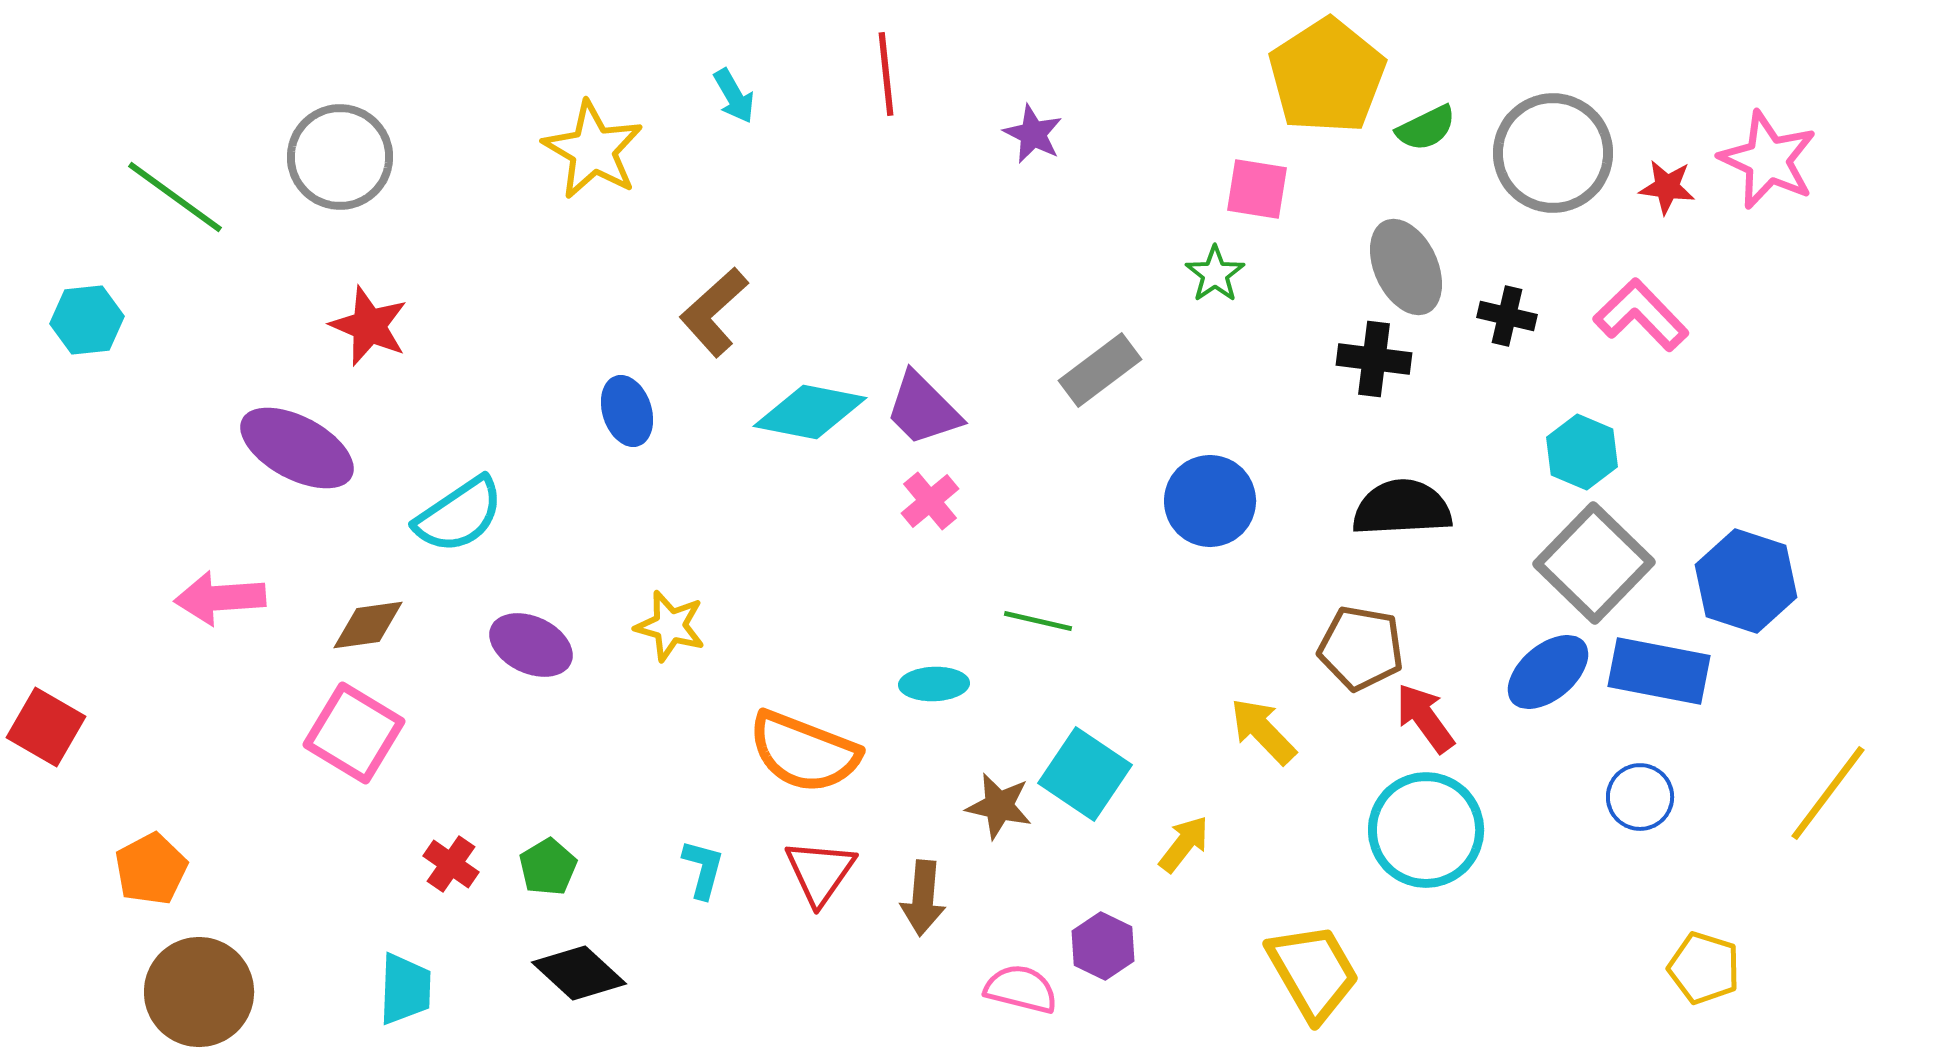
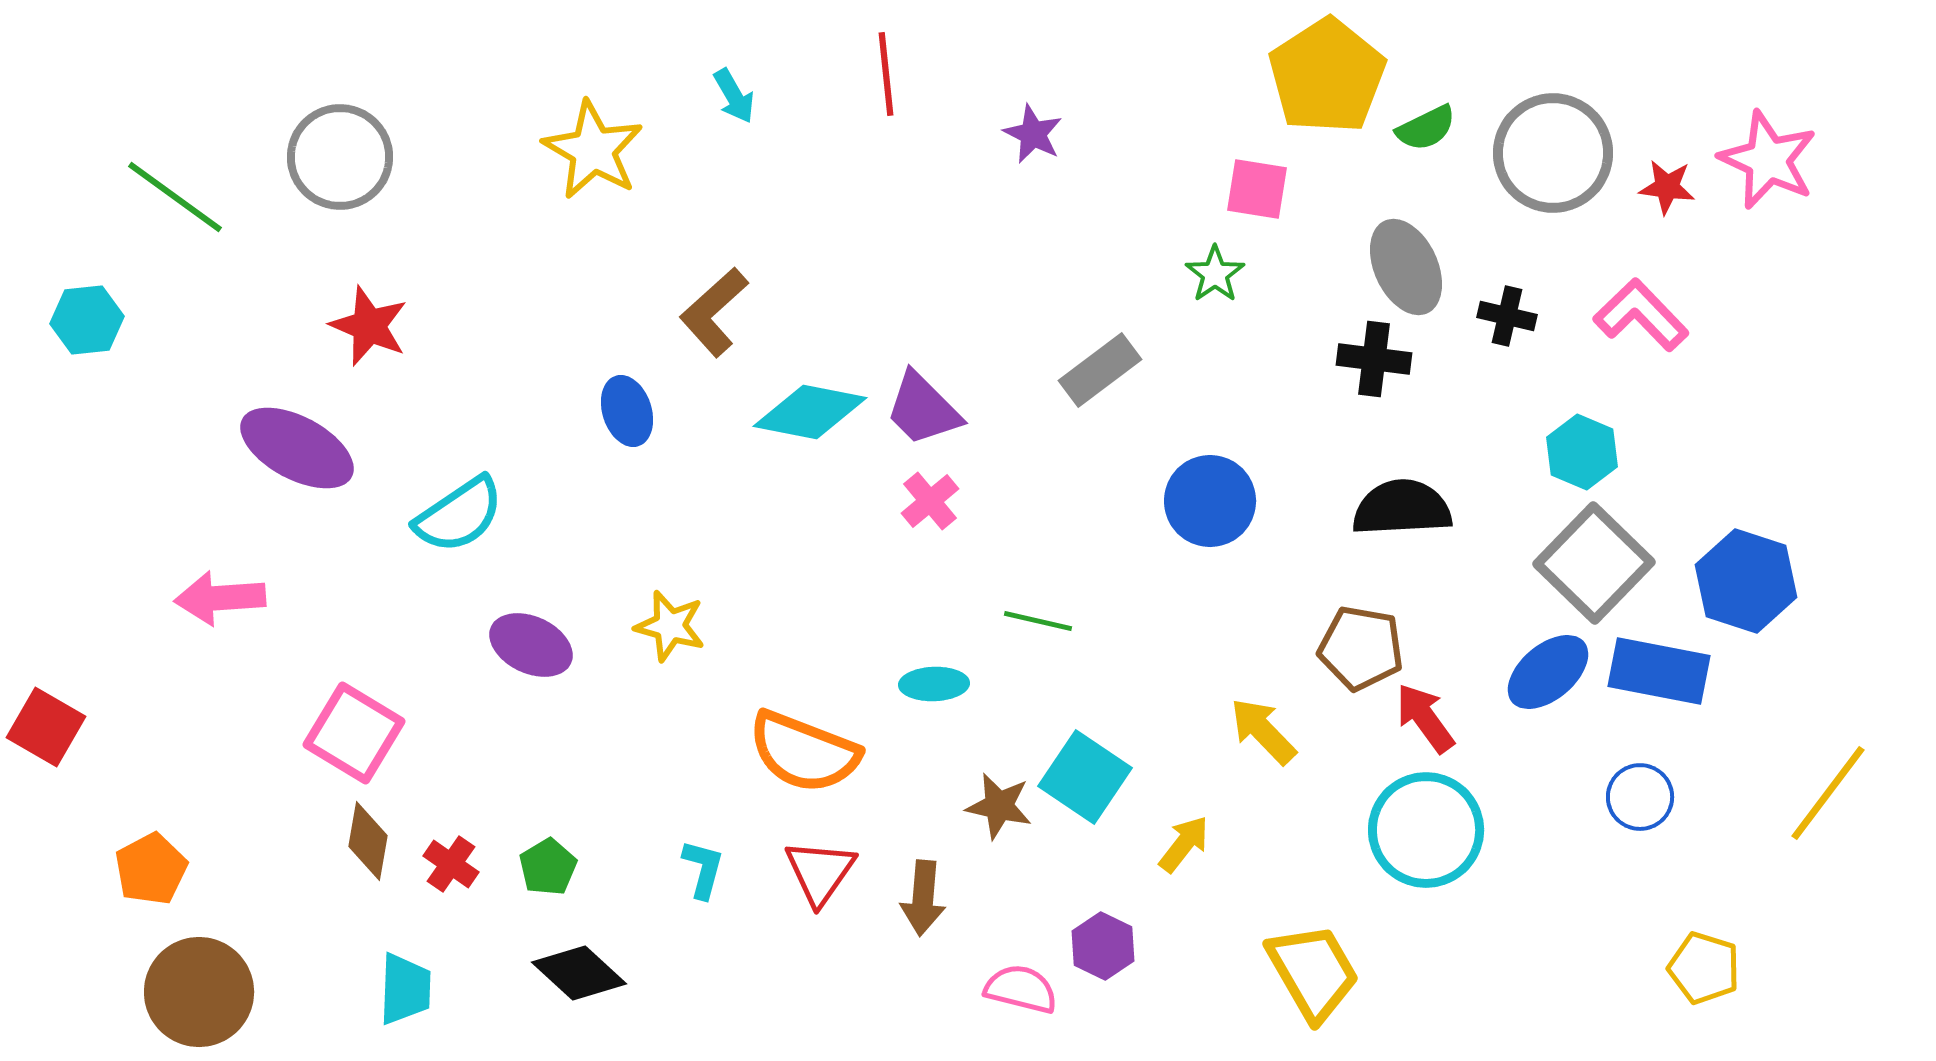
brown diamond at (368, 625): moved 216 px down; rotated 72 degrees counterclockwise
cyan square at (1085, 774): moved 3 px down
